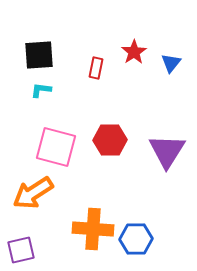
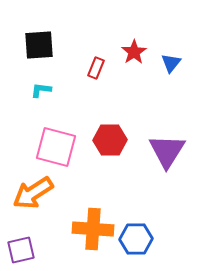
black square: moved 10 px up
red rectangle: rotated 10 degrees clockwise
